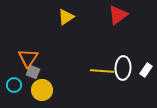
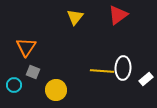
yellow triangle: moved 9 px right; rotated 18 degrees counterclockwise
orange triangle: moved 2 px left, 11 px up
white rectangle: moved 9 px down; rotated 16 degrees clockwise
yellow circle: moved 14 px right
